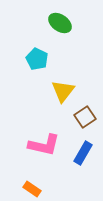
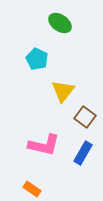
brown square: rotated 20 degrees counterclockwise
